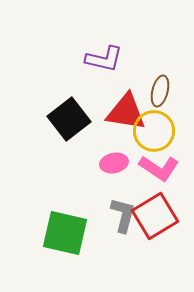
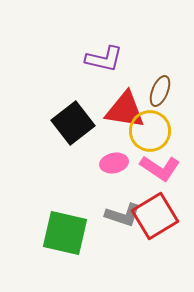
brown ellipse: rotated 8 degrees clockwise
red triangle: moved 1 px left, 2 px up
black square: moved 4 px right, 4 px down
yellow circle: moved 4 px left
pink L-shape: moved 1 px right
gray L-shape: rotated 93 degrees clockwise
